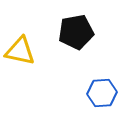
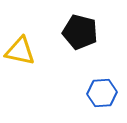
black pentagon: moved 4 px right; rotated 24 degrees clockwise
